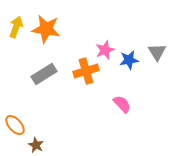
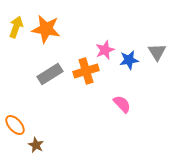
gray rectangle: moved 6 px right
